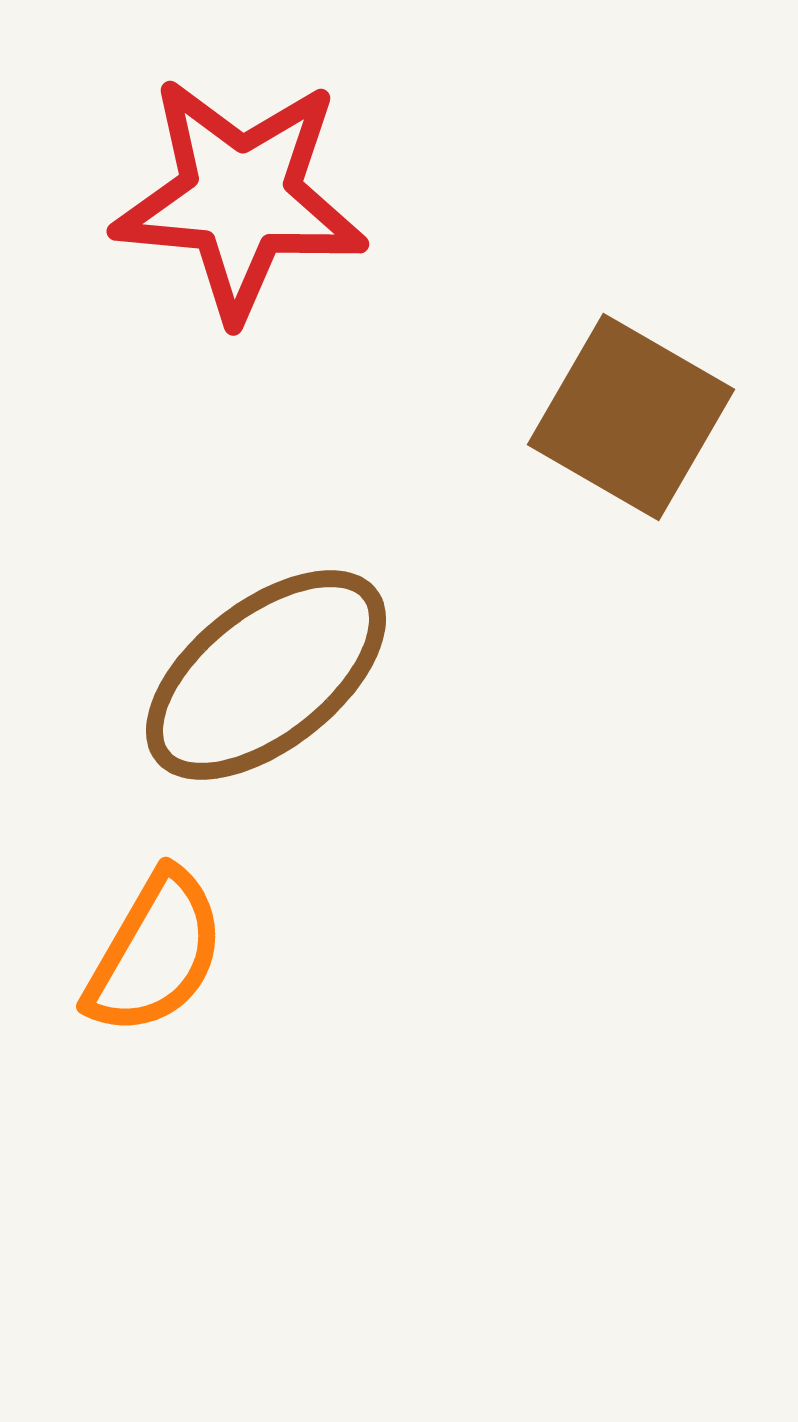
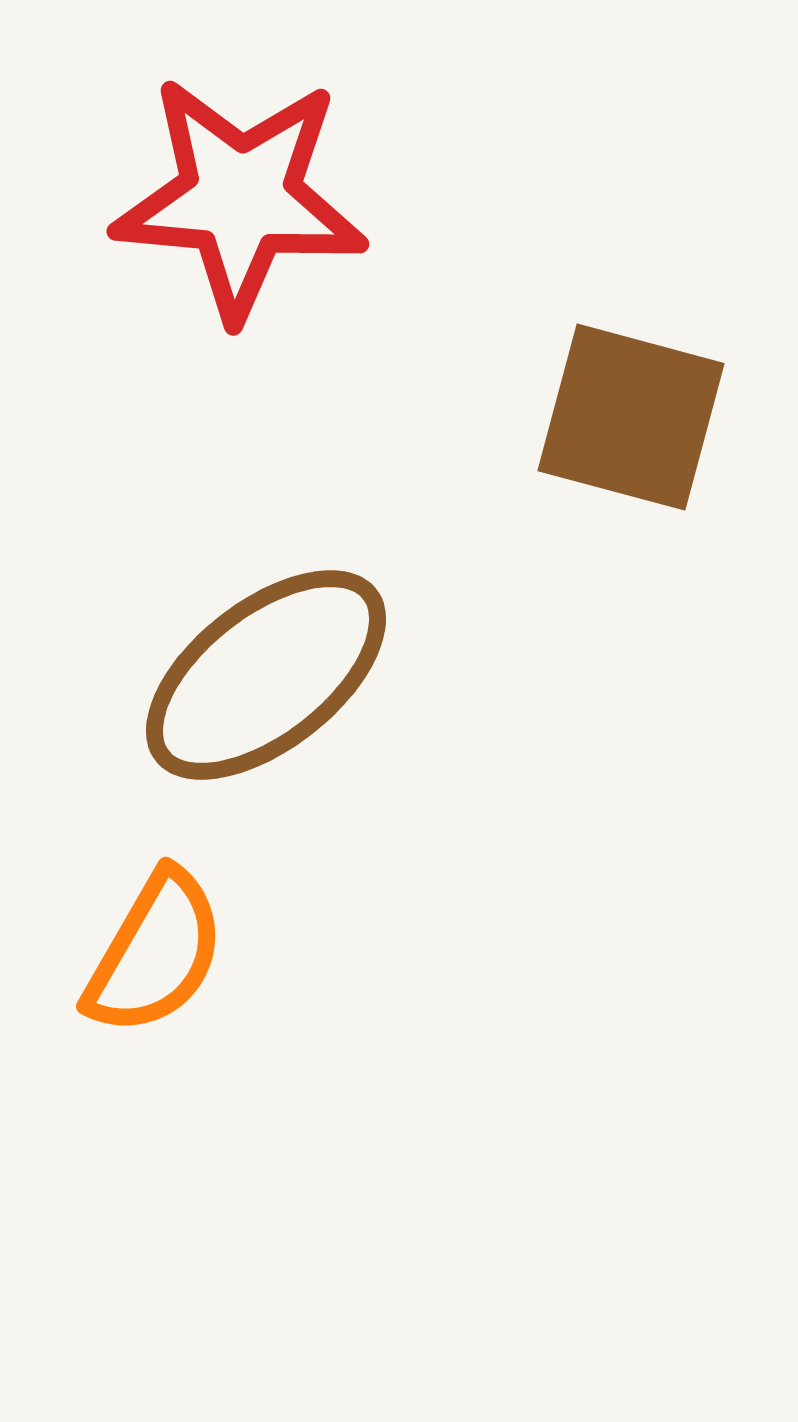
brown square: rotated 15 degrees counterclockwise
